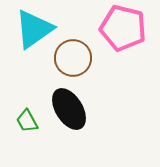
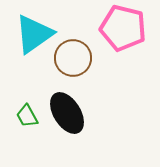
cyan triangle: moved 5 px down
black ellipse: moved 2 px left, 4 px down
green trapezoid: moved 5 px up
